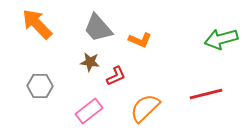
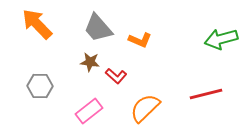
red L-shape: rotated 65 degrees clockwise
